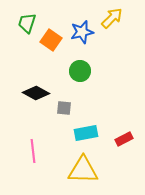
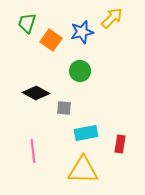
red rectangle: moved 4 px left, 5 px down; rotated 54 degrees counterclockwise
